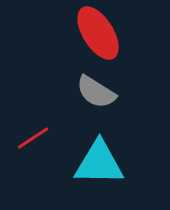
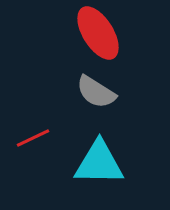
red line: rotated 8 degrees clockwise
